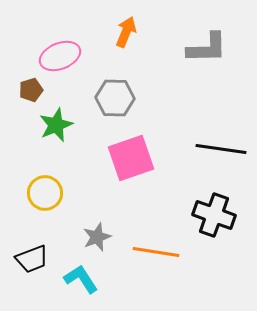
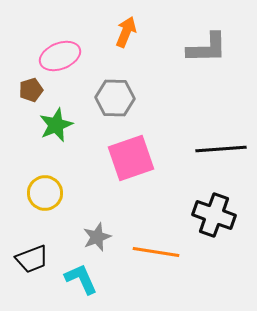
black line: rotated 12 degrees counterclockwise
cyan L-shape: rotated 9 degrees clockwise
